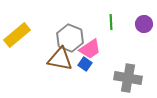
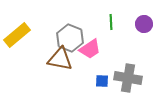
blue square: moved 17 px right, 17 px down; rotated 32 degrees counterclockwise
